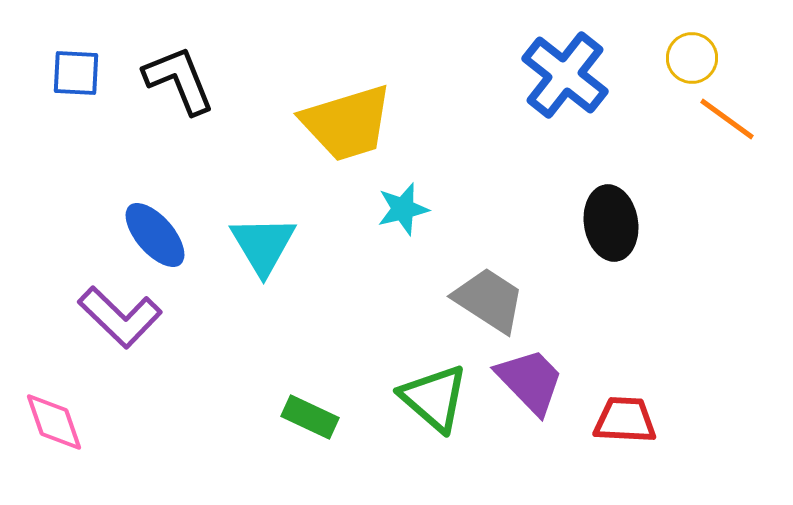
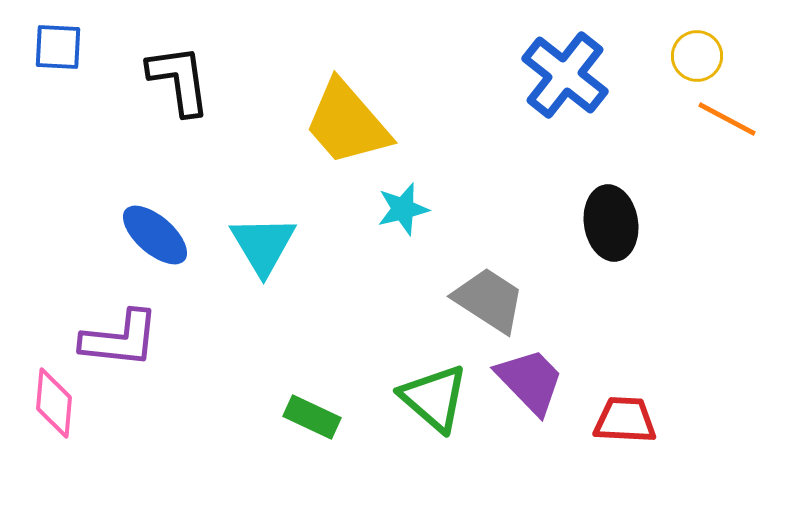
yellow circle: moved 5 px right, 2 px up
blue square: moved 18 px left, 26 px up
black L-shape: rotated 14 degrees clockwise
orange line: rotated 8 degrees counterclockwise
yellow trapezoid: rotated 66 degrees clockwise
blue ellipse: rotated 8 degrees counterclockwise
purple L-shape: moved 22 px down; rotated 38 degrees counterclockwise
green rectangle: moved 2 px right
pink diamond: moved 19 px up; rotated 24 degrees clockwise
